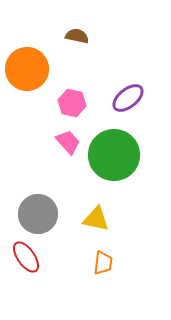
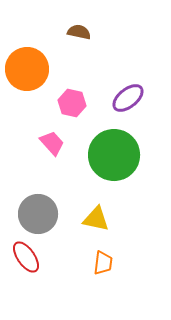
brown semicircle: moved 2 px right, 4 px up
pink trapezoid: moved 16 px left, 1 px down
